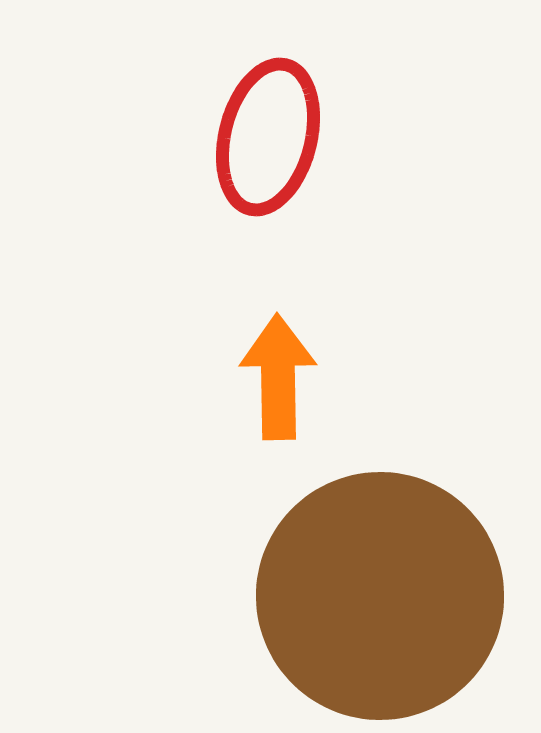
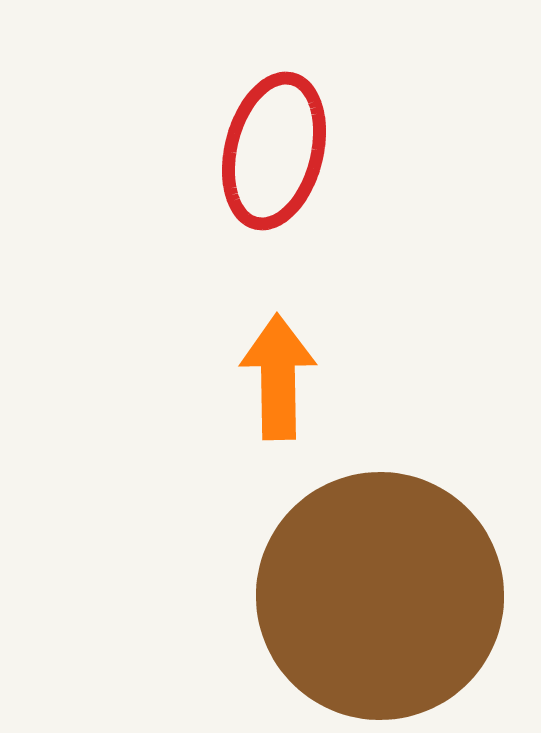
red ellipse: moved 6 px right, 14 px down
